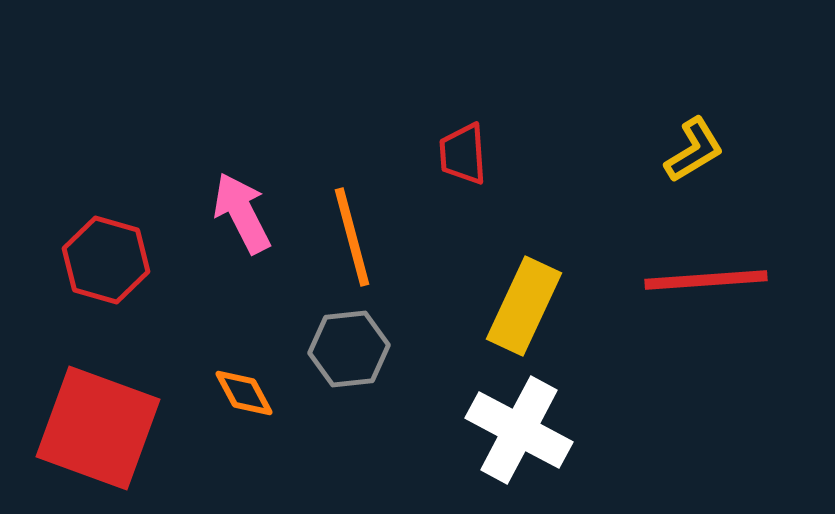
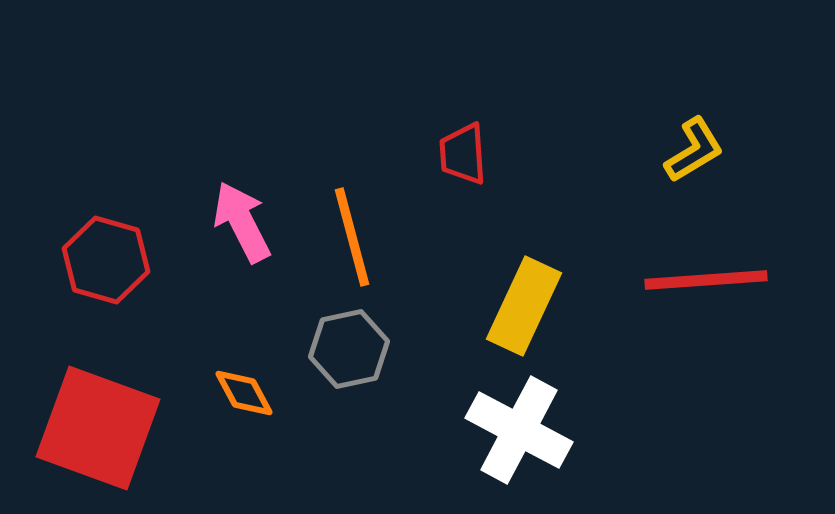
pink arrow: moved 9 px down
gray hexagon: rotated 6 degrees counterclockwise
